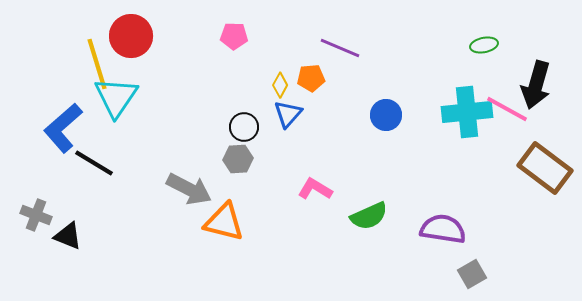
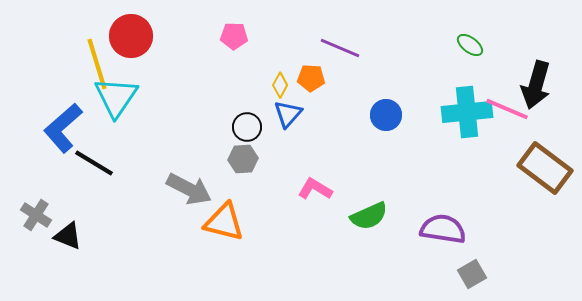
green ellipse: moved 14 px left; rotated 48 degrees clockwise
orange pentagon: rotated 8 degrees clockwise
pink line: rotated 6 degrees counterclockwise
black circle: moved 3 px right
gray hexagon: moved 5 px right
gray cross: rotated 12 degrees clockwise
